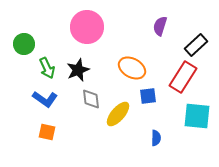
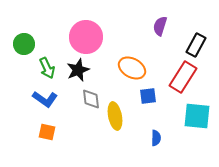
pink circle: moved 1 px left, 10 px down
black rectangle: rotated 20 degrees counterclockwise
yellow ellipse: moved 3 px left, 2 px down; rotated 52 degrees counterclockwise
